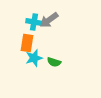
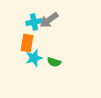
cyan cross: rotated 21 degrees counterclockwise
